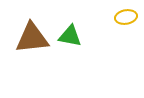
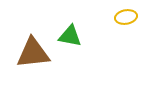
brown triangle: moved 1 px right, 15 px down
